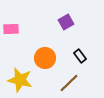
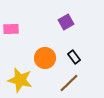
black rectangle: moved 6 px left, 1 px down
